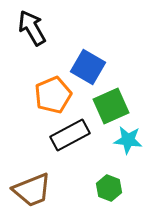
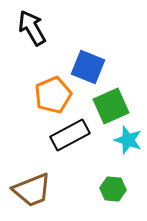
blue square: rotated 8 degrees counterclockwise
cyan star: rotated 12 degrees clockwise
green hexagon: moved 4 px right, 1 px down; rotated 15 degrees counterclockwise
